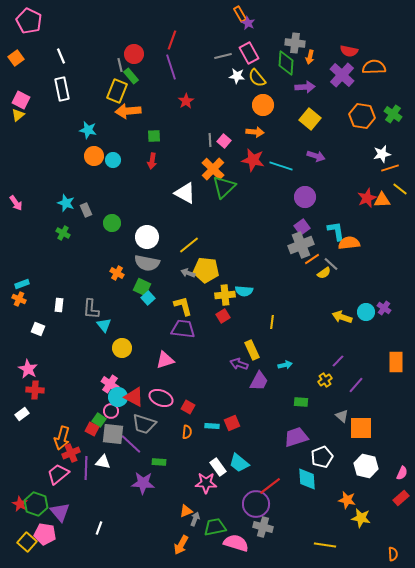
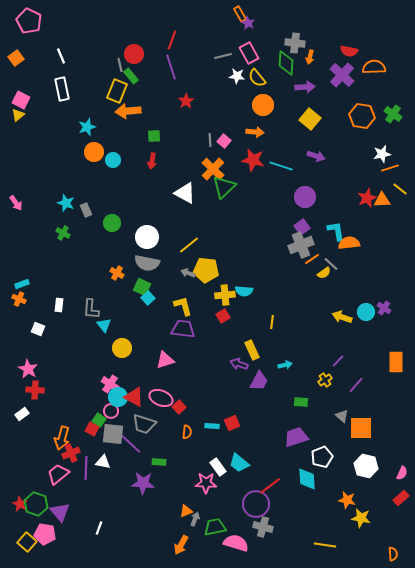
cyan star at (88, 130): moved 1 px left, 3 px up; rotated 30 degrees counterclockwise
orange circle at (94, 156): moved 4 px up
red square at (188, 407): moved 9 px left; rotated 16 degrees clockwise
